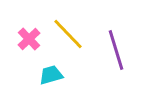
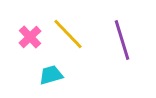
pink cross: moved 1 px right, 2 px up
purple line: moved 6 px right, 10 px up
